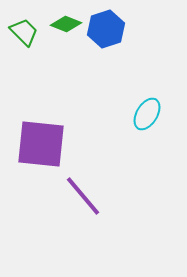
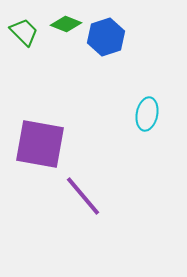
blue hexagon: moved 8 px down
cyan ellipse: rotated 20 degrees counterclockwise
purple square: moved 1 px left; rotated 4 degrees clockwise
